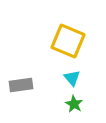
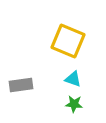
cyan triangle: moved 1 px right, 1 px down; rotated 30 degrees counterclockwise
green star: rotated 24 degrees counterclockwise
